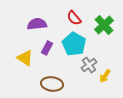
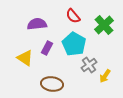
red semicircle: moved 1 px left, 2 px up
